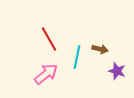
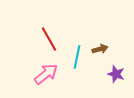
brown arrow: rotated 28 degrees counterclockwise
purple star: moved 1 px left, 3 px down
